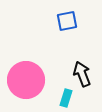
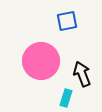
pink circle: moved 15 px right, 19 px up
